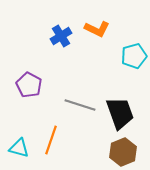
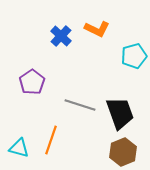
blue cross: rotated 15 degrees counterclockwise
purple pentagon: moved 3 px right, 3 px up; rotated 10 degrees clockwise
